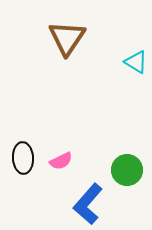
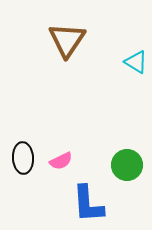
brown triangle: moved 2 px down
green circle: moved 5 px up
blue L-shape: rotated 45 degrees counterclockwise
